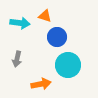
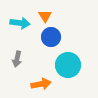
orange triangle: rotated 40 degrees clockwise
blue circle: moved 6 px left
